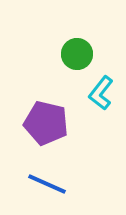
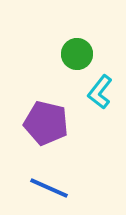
cyan L-shape: moved 1 px left, 1 px up
blue line: moved 2 px right, 4 px down
